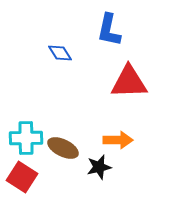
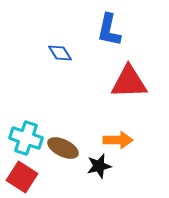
cyan cross: rotated 20 degrees clockwise
black star: moved 1 px up
